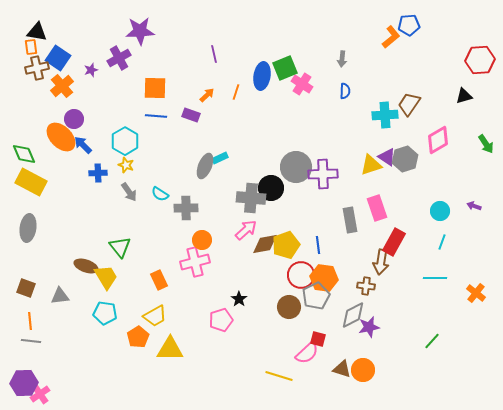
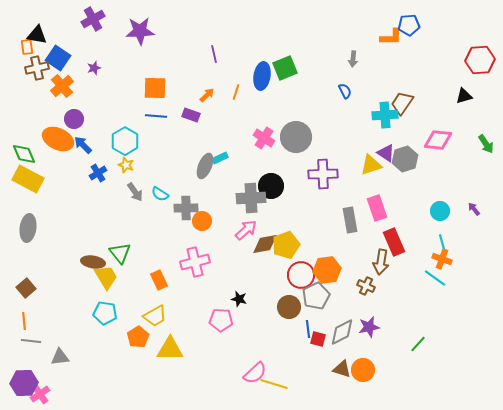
black triangle at (37, 32): moved 3 px down
orange L-shape at (391, 37): rotated 40 degrees clockwise
orange rectangle at (31, 47): moved 4 px left
purple cross at (119, 58): moved 26 px left, 39 px up
gray arrow at (342, 59): moved 11 px right
purple star at (91, 70): moved 3 px right, 2 px up
pink cross at (302, 84): moved 38 px left, 54 px down
blue semicircle at (345, 91): rotated 28 degrees counterclockwise
brown trapezoid at (409, 104): moved 7 px left, 1 px up
orange ellipse at (61, 137): moved 3 px left, 2 px down; rotated 20 degrees counterclockwise
pink diamond at (438, 140): rotated 36 degrees clockwise
purple triangle at (387, 157): moved 1 px left, 4 px up
gray circle at (296, 167): moved 30 px up
blue cross at (98, 173): rotated 30 degrees counterclockwise
yellow rectangle at (31, 182): moved 3 px left, 3 px up
black circle at (271, 188): moved 2 px up
gray arrow at (129, 192): moved 6 px right
gray cross at (251, 198): rotated 8 degrees counterclockwise
purple arrow at (474, 206): moved 3 px down; rotated 32 degrees clockwise
orange circle at (202, 240): moved 19 px up
red rectangle at (394, 242): rotated 52 degrees counterclockwise
cyan line at (442, 242): rotated 35 degrees counterclockwise
blue line at (318, 245): moved 10 px left, 84 px down
green triangle at (120, 247): moved 6 px down
brown ellipse at (86, 266): moved 7 px right, 4 px up; rotated 10 degrees counterclockwise
orange hexagon at (324, 278): moved 3 px right, 8 px up; rotated 16 degrees counterclockwise
cyan line at (435, 278): rotated 35 degrees clockwise
brown cross at (366, 286): rotated 18 degrees clockwise
brown square at (26, 288): rotated 30 degrees clockwise
orange cross at (476, 293): moved 34 px left, 34 px up; rotated 18 degrees counterclockwise
gray triangle at (60, 296): moved 61 px down
black star at (239, 299): rotated 21 degrees counterclockwise
gray diamond at (353, 315): moved 11 px left, 17 px down
pink pentagon at (221, 320): rotated 20 degrees clockwise
orange line at (30, 321): moved 6 px left
green line at (432, 341): moved 14 px left, 3 px down
pink semicircle at (307, 353): moved 52 px left, 20 px down
yellow line at (279, 376): moved 5 px left, 8 px down
